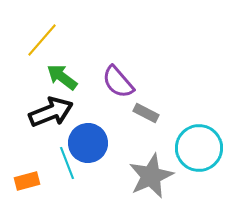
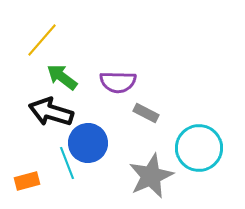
purple semicircle: rotated 48 degrees counterclockwise
black arrow: rotated 141 degrees counterclockwise
